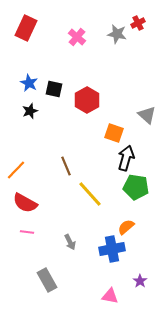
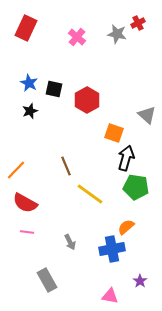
yellow line: rotated 12 degrees counterclockwise
